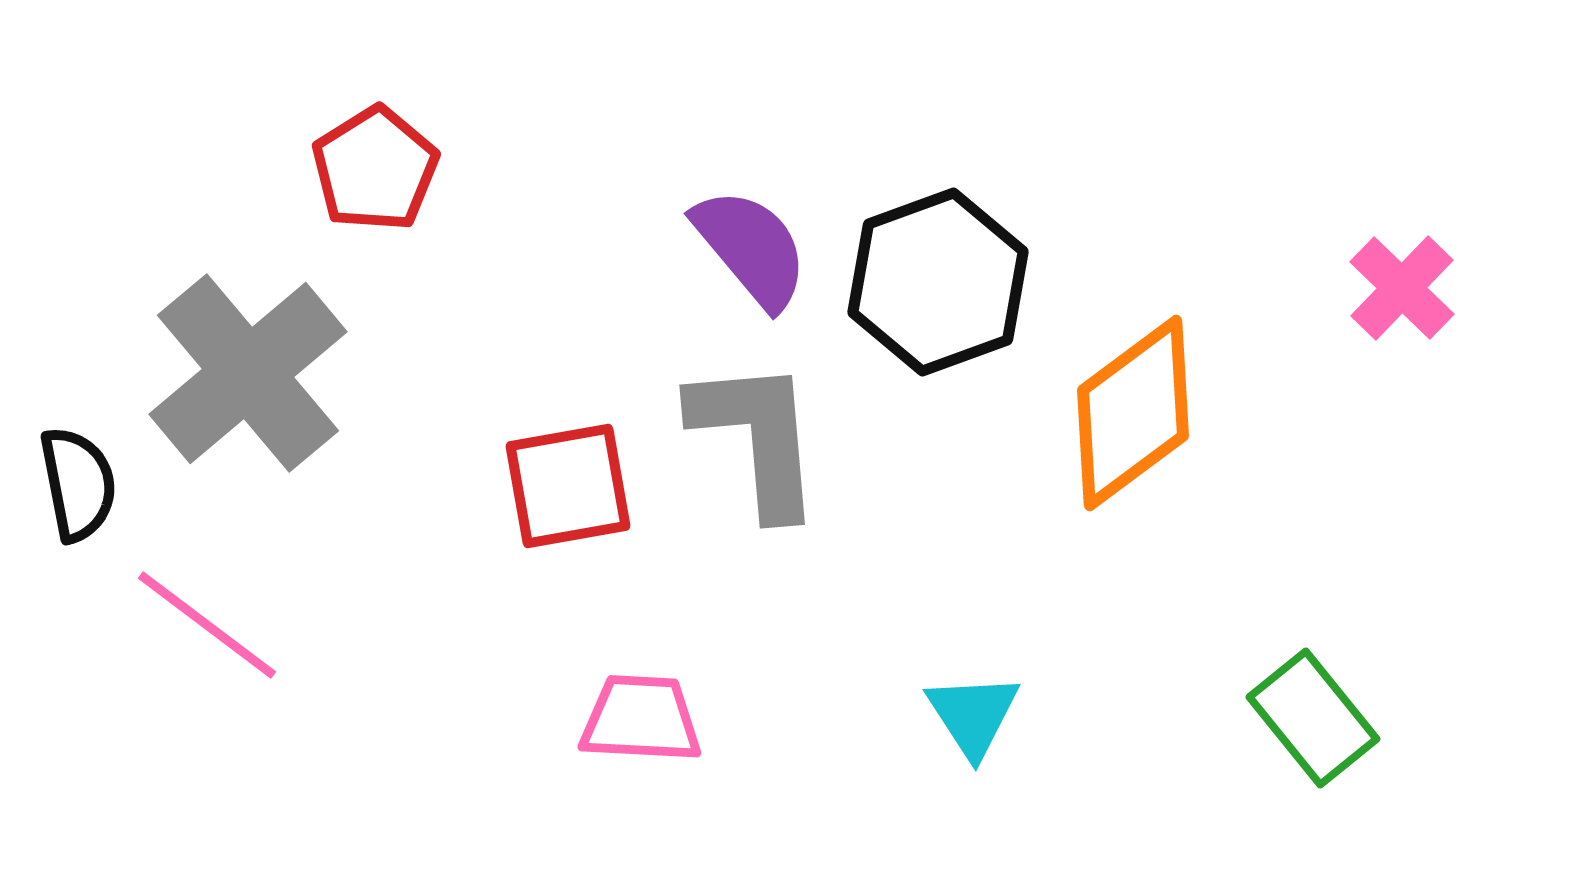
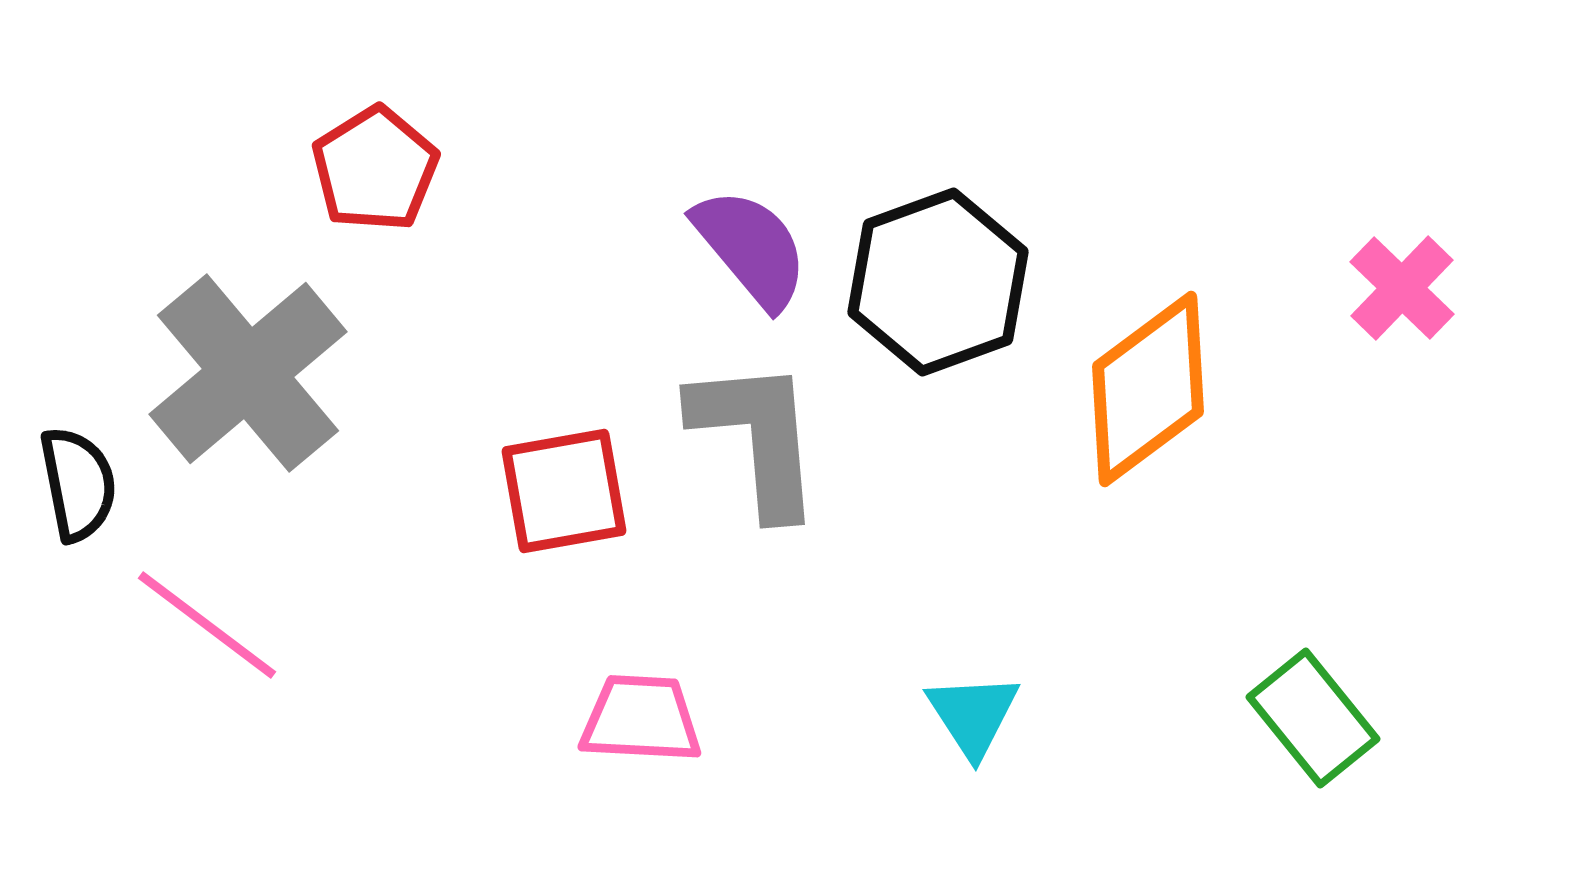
orange diamond: moved 15 px right, 24 px up
red square: moved 4 px left, 5 px down
